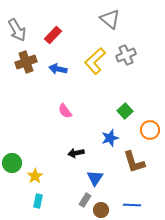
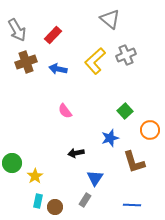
brown circle: moved 46 px left, 3 px up
